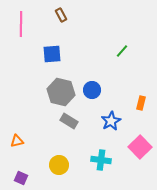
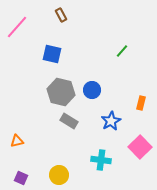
pink line: moved 4 px left, 3 px down; rotated 40 degrees clockwise
blue square: rotated 18 degrees clockwise
yellow circle: moved 10 px down
